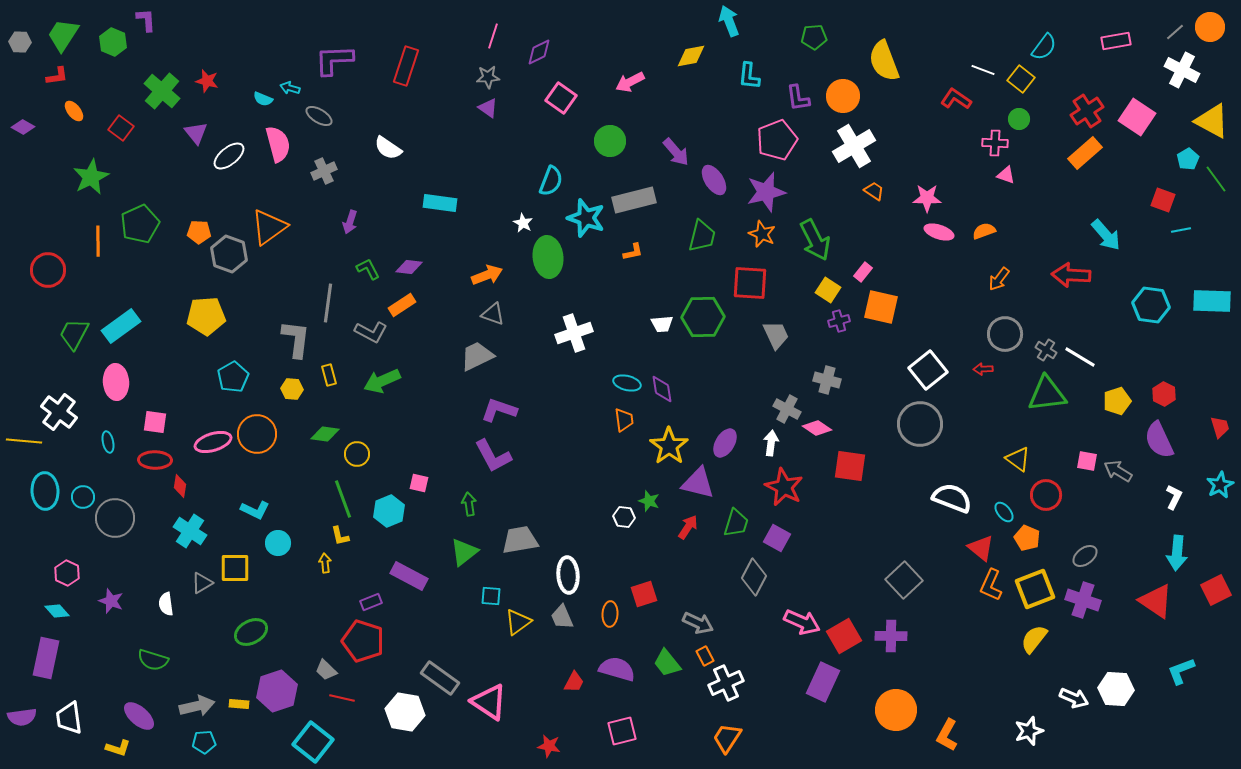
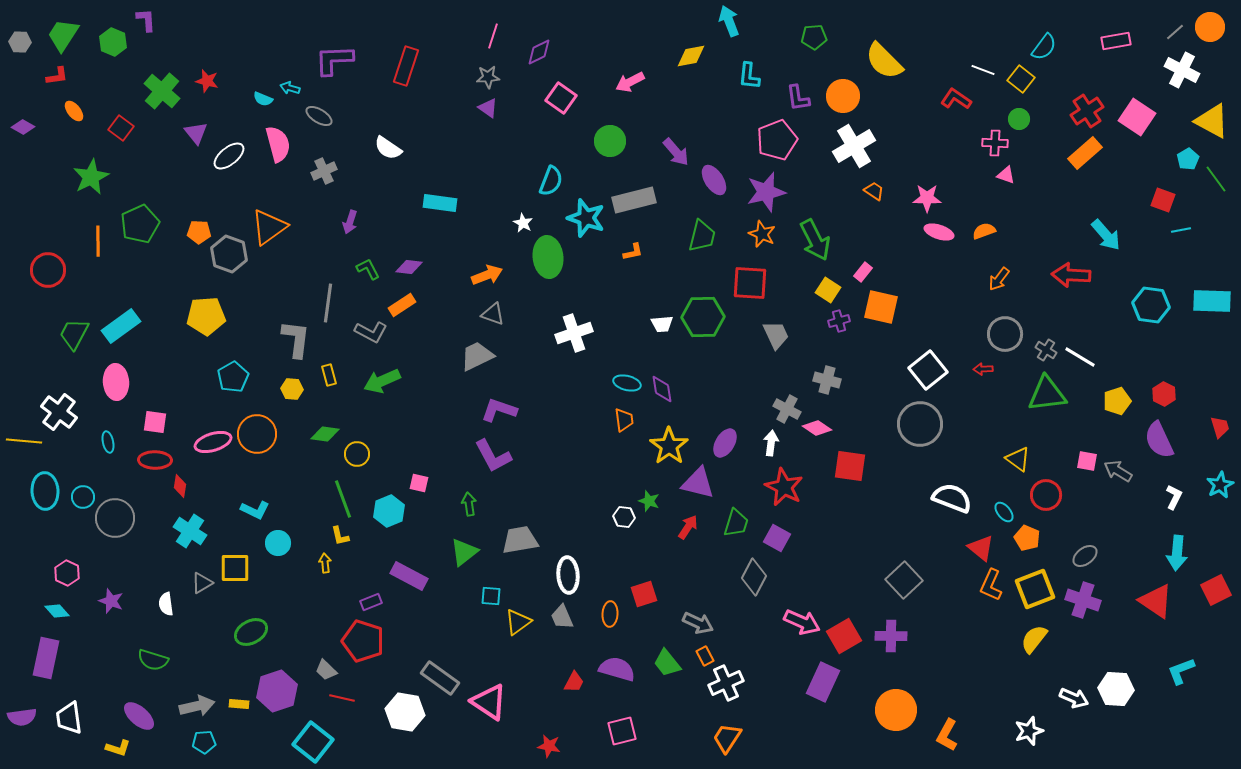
yellow semicircle at (884, 61): rotated 24 degrees counterclockwise
